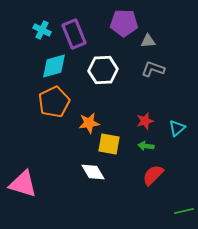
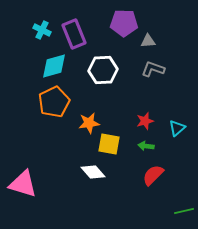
white diamond: rotated 10 degrees counterclockwise
